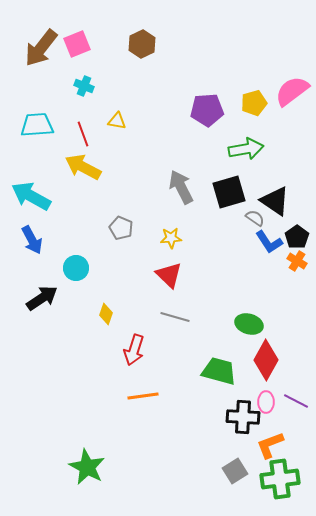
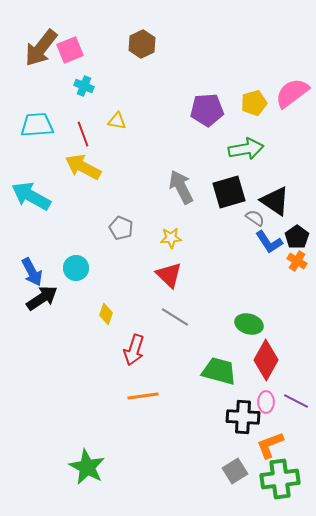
pink square: moved 7 px left, 6 px down
pink semicircle: moved 2 px down
blue arrow: moved 32 px down
gray line: rotated 16 degrees clockwise
